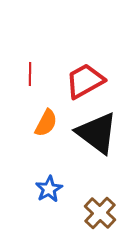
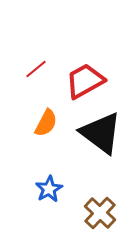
red line: moved 6 px right, 5 px up; rotated 50 degrees clockwise
black triangle: moved 4 px right
